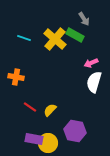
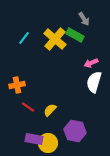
cyan line: rotated 72 degrees counterclockwise
orange cross: moved 1 px right, 8 px down; rotated 21 degrees counterclockwise
red line: moved 2 px left
